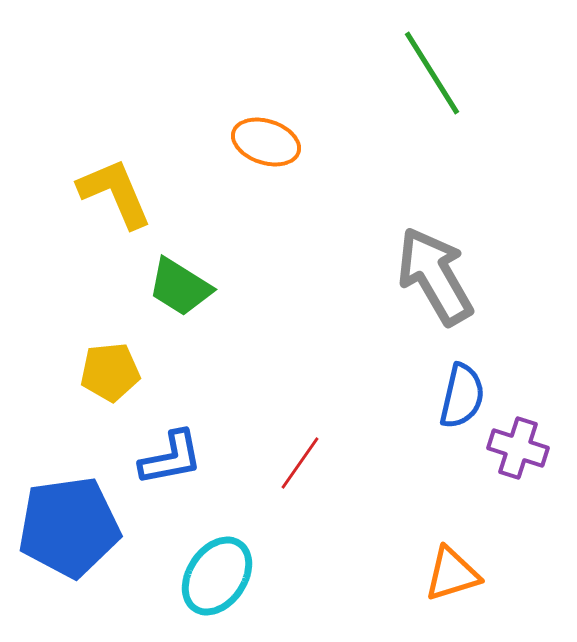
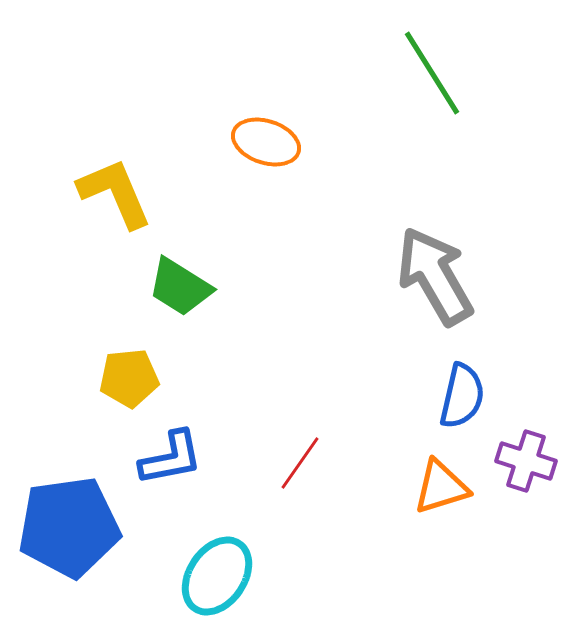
yellow pentagon: moved 19 px right, 6 px down
purple cross: moved 8 px right, 13 px down
orange triangle: moved 11 px left, 87 px up
